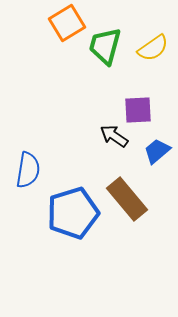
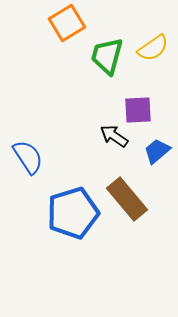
green trapezoid: moved 2 px right, 10 px down
blue semicircle: moved 13 px up; rotated 42 degrees counterclockwise
